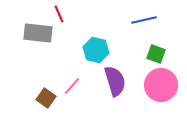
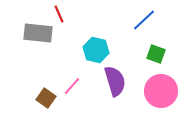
blue line: rotated 30 degrees counterclockwise
pink circle: moved 6 px down
